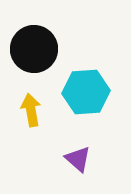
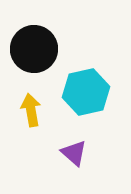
cyan hexagon: rotated 9 degrees counterclockwise
purple triangle: moved 4 px left, 6 px up
